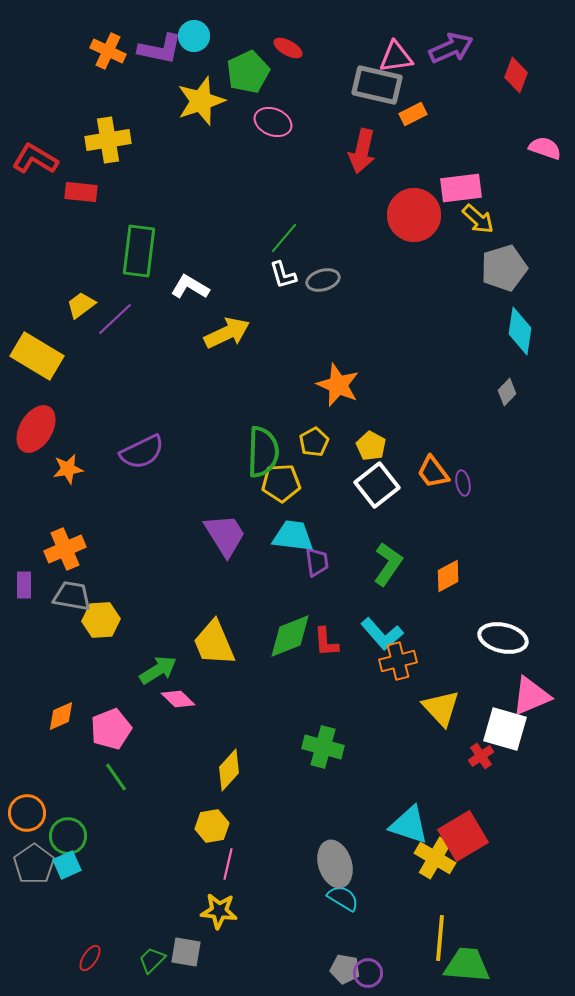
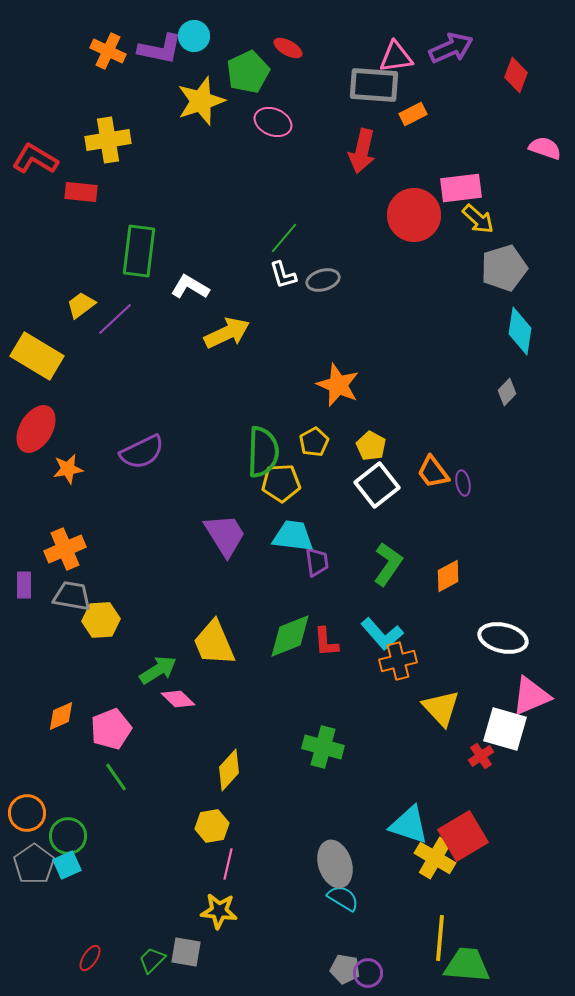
gray rectangle at (377, 85): moved 3 px left; rotated 9 degrees counterclockwise
